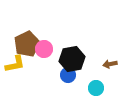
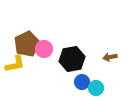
brown arrow: moved 7 px up
blue circle: moved 14 px right, 7 px down
